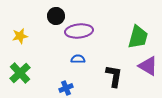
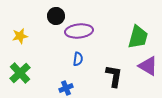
blue semicircle: rotated 96 degrees clockwise
